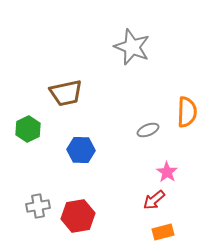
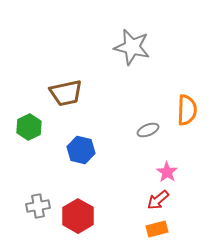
gray star: rotated 9 degrees counterclockwise
orange semicircle: moved 2 px up
green hexagon: moved 1 px right, 2 px up
blue hexagon: rotated 12 degrees clockwise
red arrow: moved 4 px right
red hexagon: rotated 20 degrees counterclockwise
orange rectangle: moved 6 px left, 3 px up
